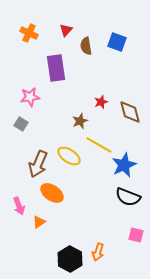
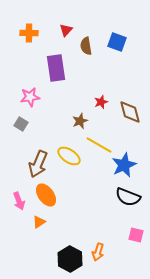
orange cross: rotated 24 degrees counterclockwise
orange ellipse: moved 6 px left, 2 px down; rotated 20 degrees clockwise
pink arrow: moved 5 px up
